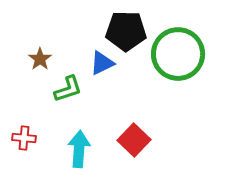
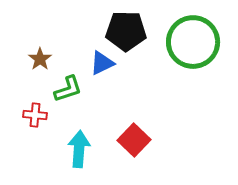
green circle: moved 15 px right, 12 px up
red cross: moved 11 px right, 23 px up
